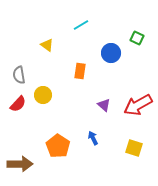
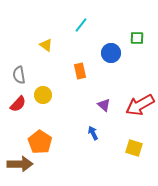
cyan line: rotated 21 degrees counterclockwise
green square: rotated 24 degrees counterclockwise
yellow triangle: moved 1 px left
orange rectangle: rotated 21 degrees counterclockwise
red arrow: moved 2 px right
blue arrow: moved 5 px up
orange pentagon: moved 18 px left, 4 px up
